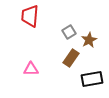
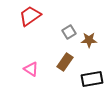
red trapezoid: rotated 50 degrees clockwise
brown star: rotated 28 degrees clockwise
brown rectangle: moved 6 px left, 4 px down
pink triangle: rotated 35 degrees clockwise
